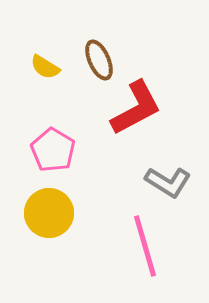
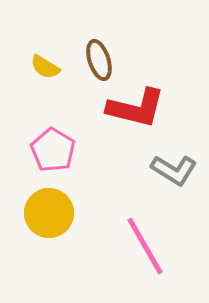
brown ellipse: rotated 6 degrees clockwise
red L-shape: rotated 42 degrees clockwise
gray L-shape: moved 6 px right, 12 px up
pink line: rotated 14 degrees counterclockwise
